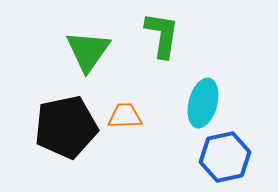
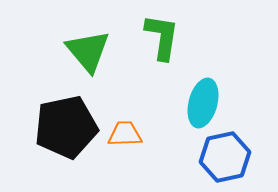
green L-shape: moved 2 px down
green triangle: rotated 15 degrees counterclockwise
orange trapezoid: moved 18 px down
